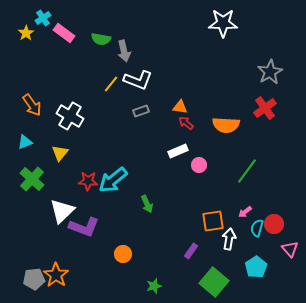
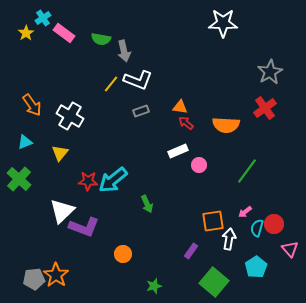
green cross: moved 13 px left
